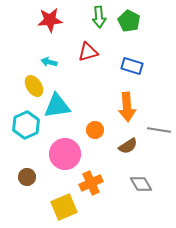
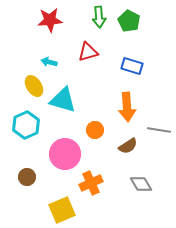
cyan triangle: moved 6 px right, 6 px up; rotated 24 degrees clockwise
yellow square: moved 2 px left, 3 px down
